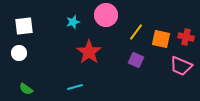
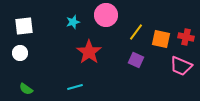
white circle: moved 1 px right
